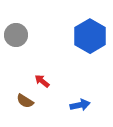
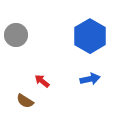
blue arrow: moved 10 px right, 26 px up
